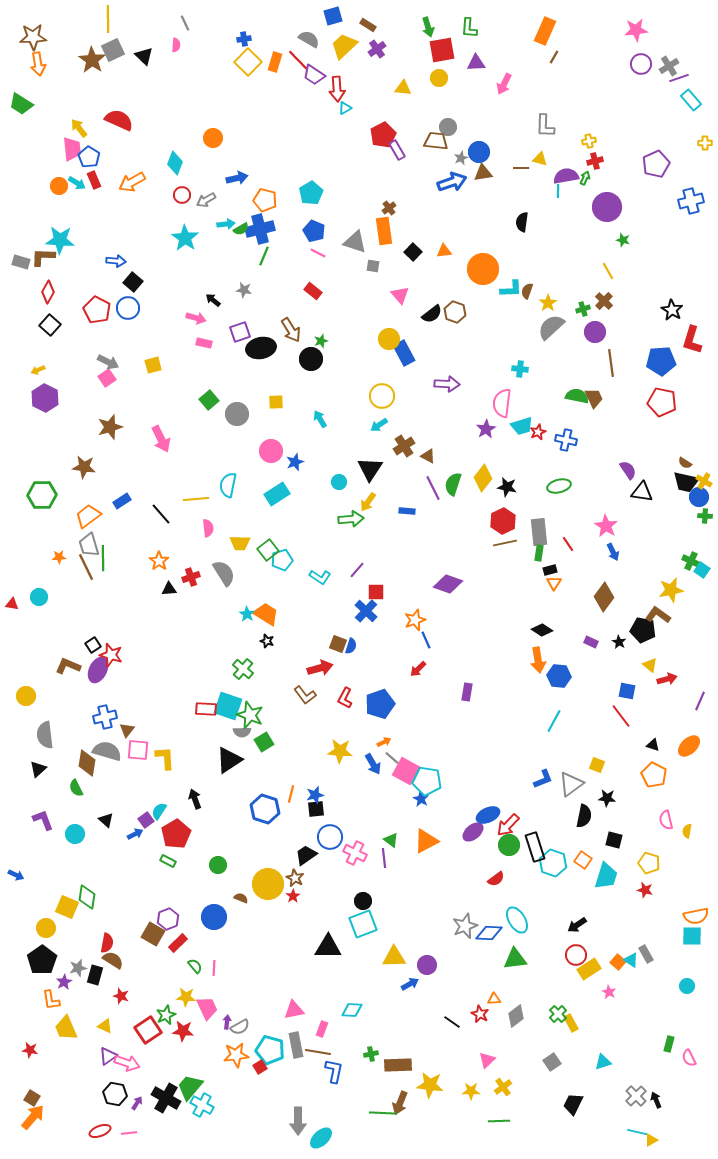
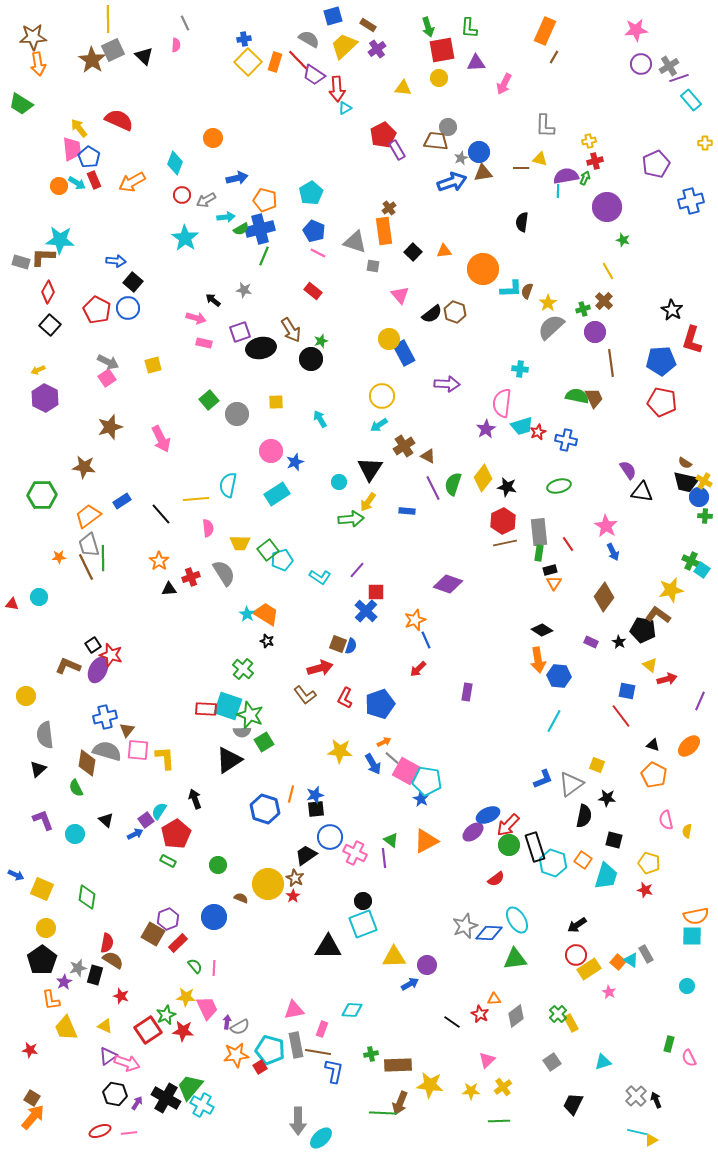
cyan arrow at (226, 224): moved 7 px up
yellow square at (67, 907): moved 25 px left, 18 px up
